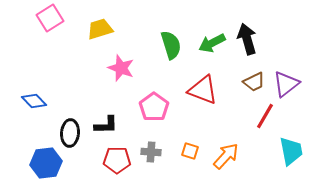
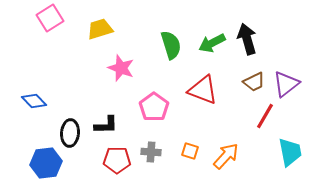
cyan trapezoid: moved 1 px left, 1 px down
